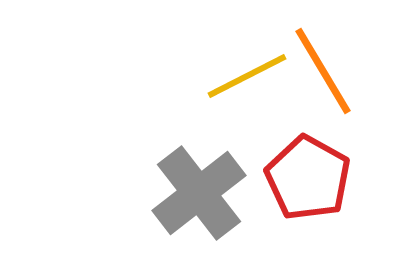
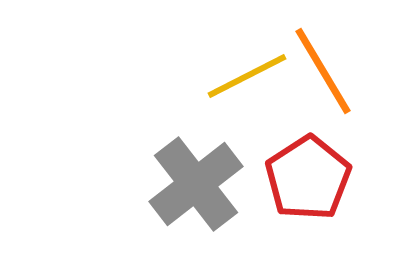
red pentagon: rotated 10 degrees clockwise
gray cross: moved 3 px left, 9 px up
